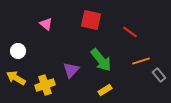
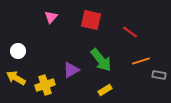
pink triangle: moved 5 px right, 7 px up; rotated 32 degrees clockwise
purple triangle: rotated 18 degrees clockwise
gray rectangle: rotated 40 degrees counterclockwise
